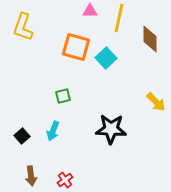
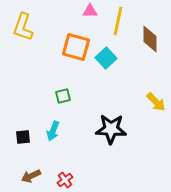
yellow line: moved 1 px left, 3 px down
black square: moved 1 px right, 1 px down; rotated 35 degrees clockwise
brown arrow: rotated 72 degrees clockwise
